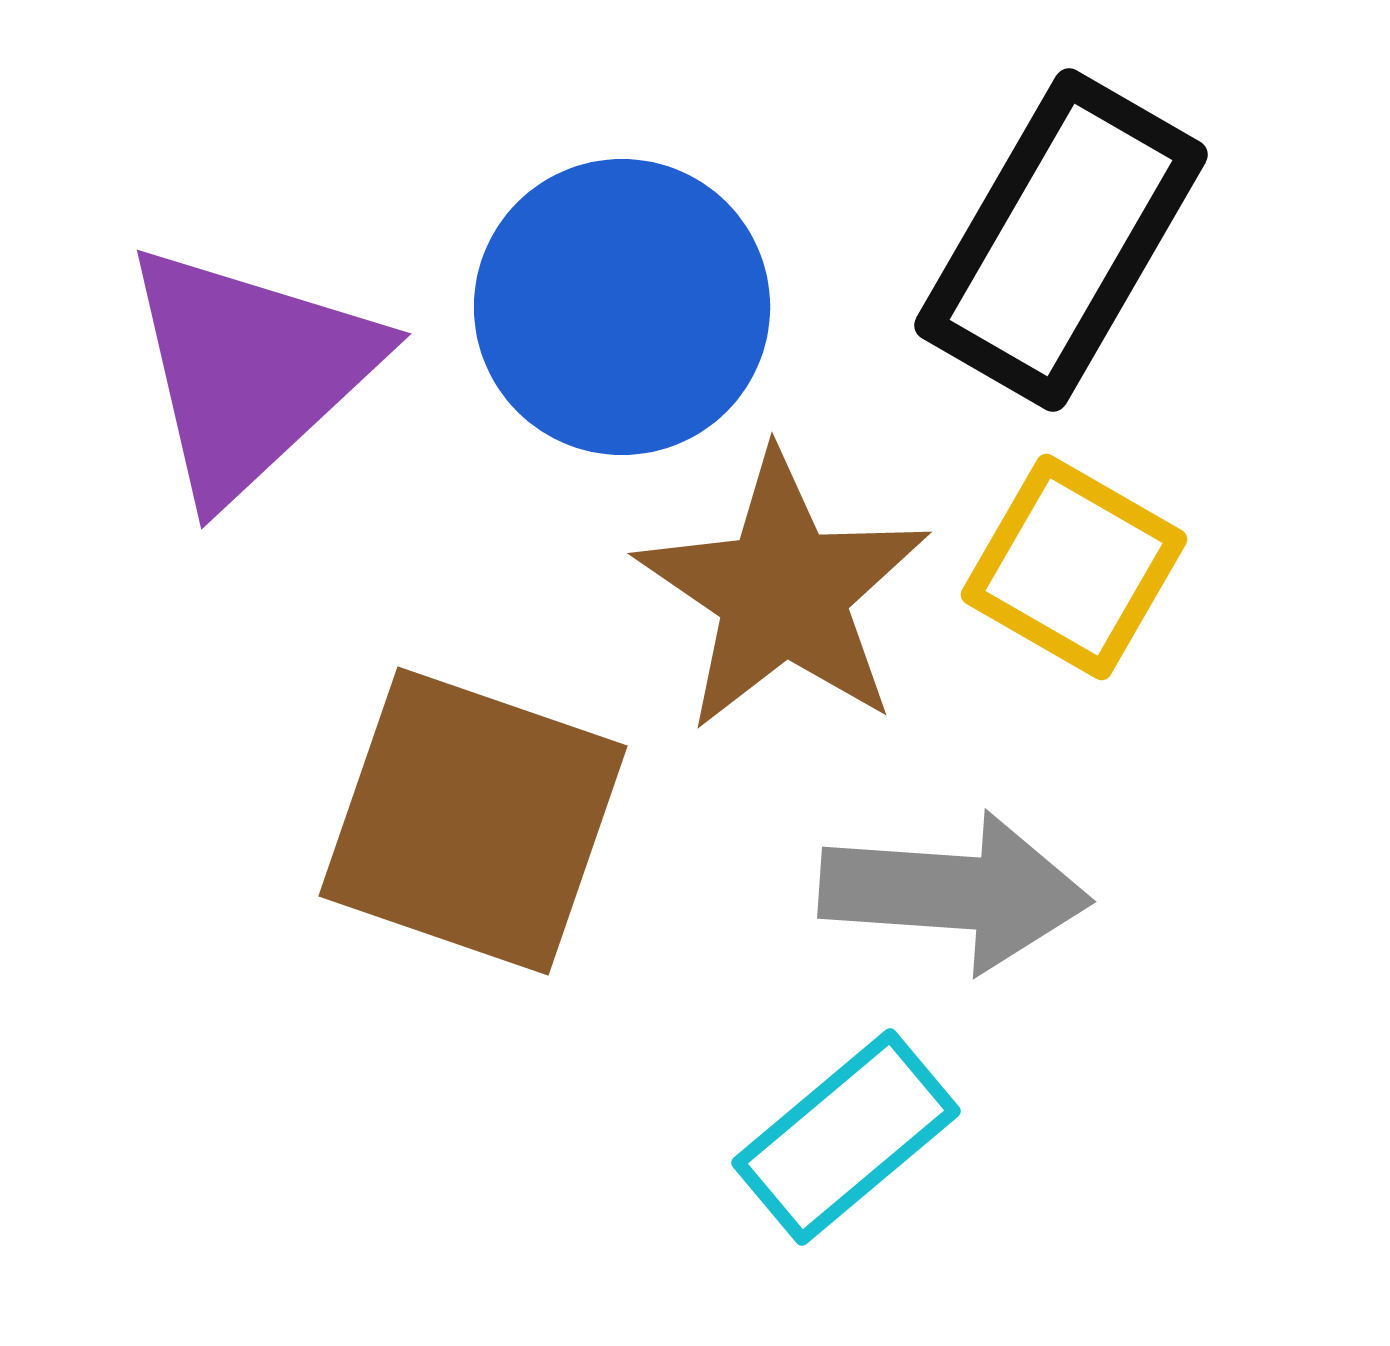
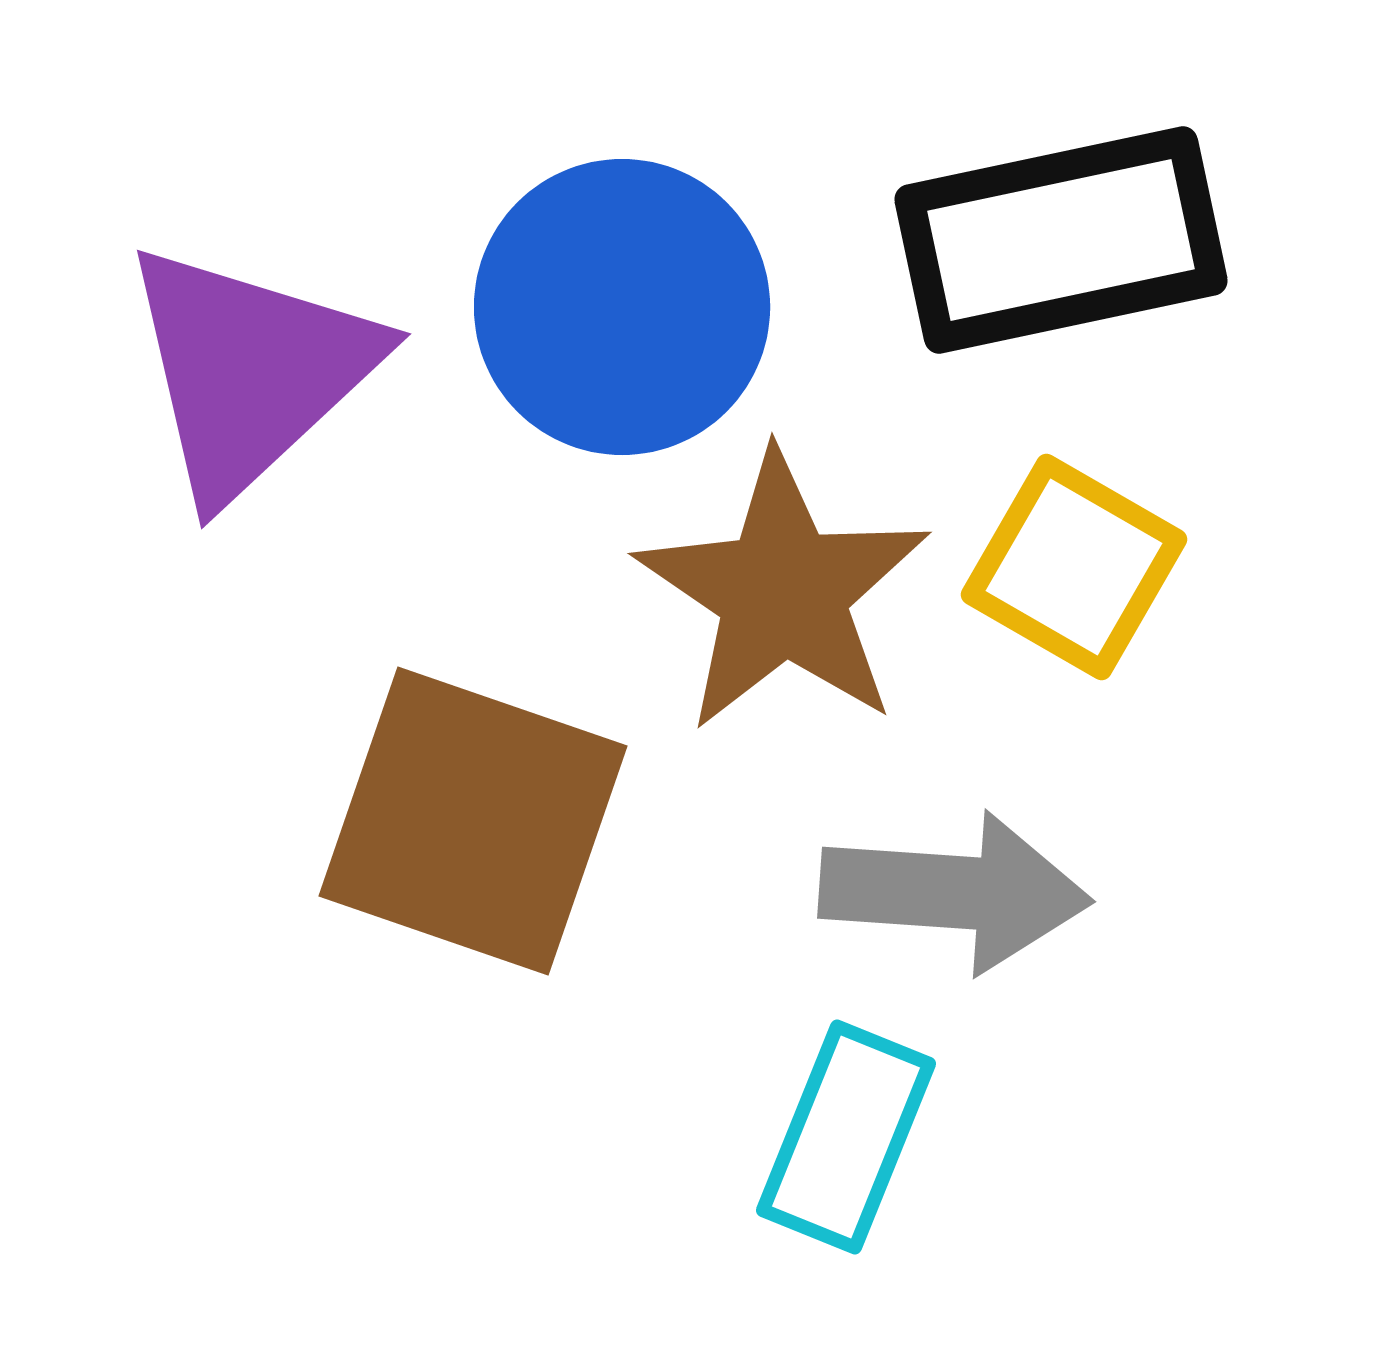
black rectangle: rotated 48 degrees clockwise
cyan rectangle: rotated 28 degrees counterclockwise
